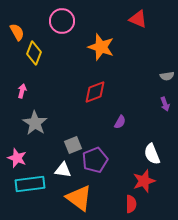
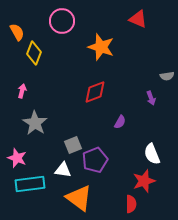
purple arrow: moved 14 px left, 6 px up
